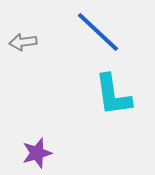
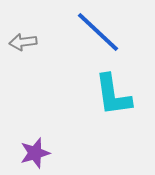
purple star: moved 2 px left
